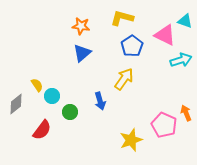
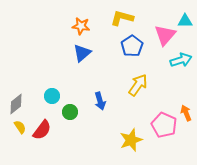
cyan triangle: rotated 21 degrees counterclockwise
pink triangle: rotated 45 degrees clockwise
yellow arrow: moved 14 px right, 6 px down
yellow semicircle: moved 17 px left, 42 px down
